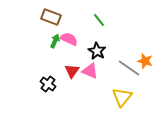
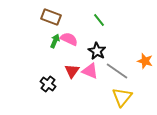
gray line: moved 12 px left, 3 px down
